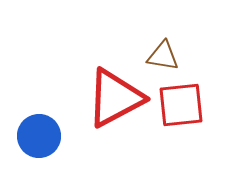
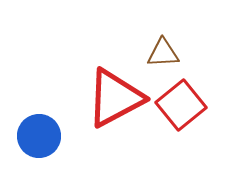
brown triangle: moved 3 px up; rotated 12 degrees counterclockwise
red square: rotated 33 degrees counterclockwise
